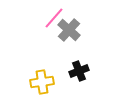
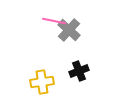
pink line: moved 3 px down; rotated 60 degrees clockwise
